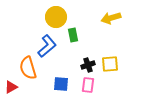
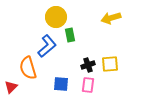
green rectangle: moved 3 px left
red triangle: rotated 16 degrees counterclockwise
